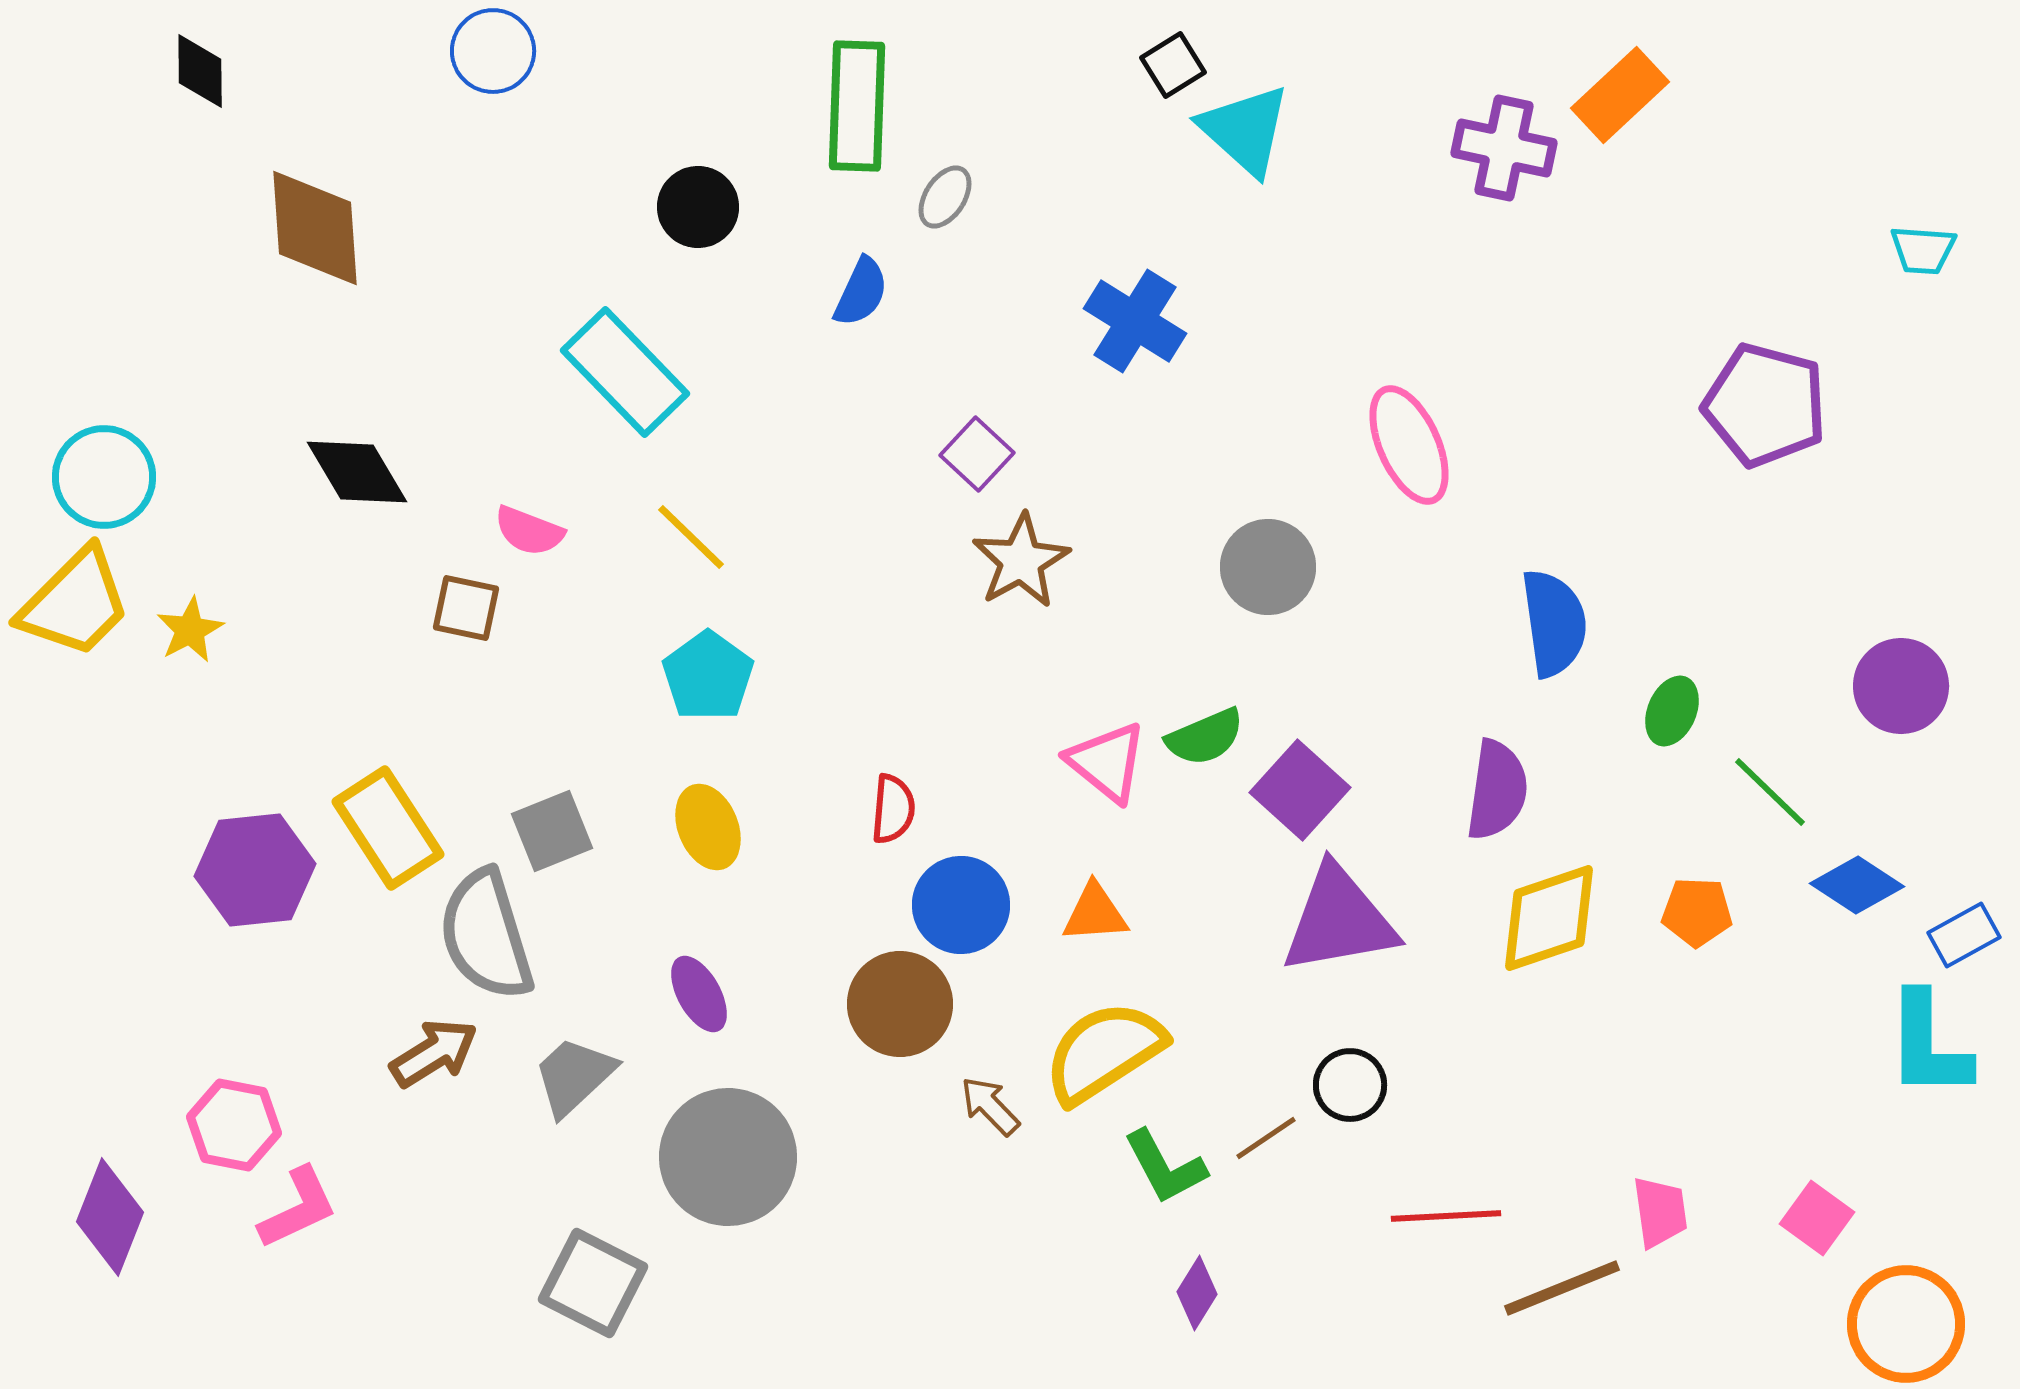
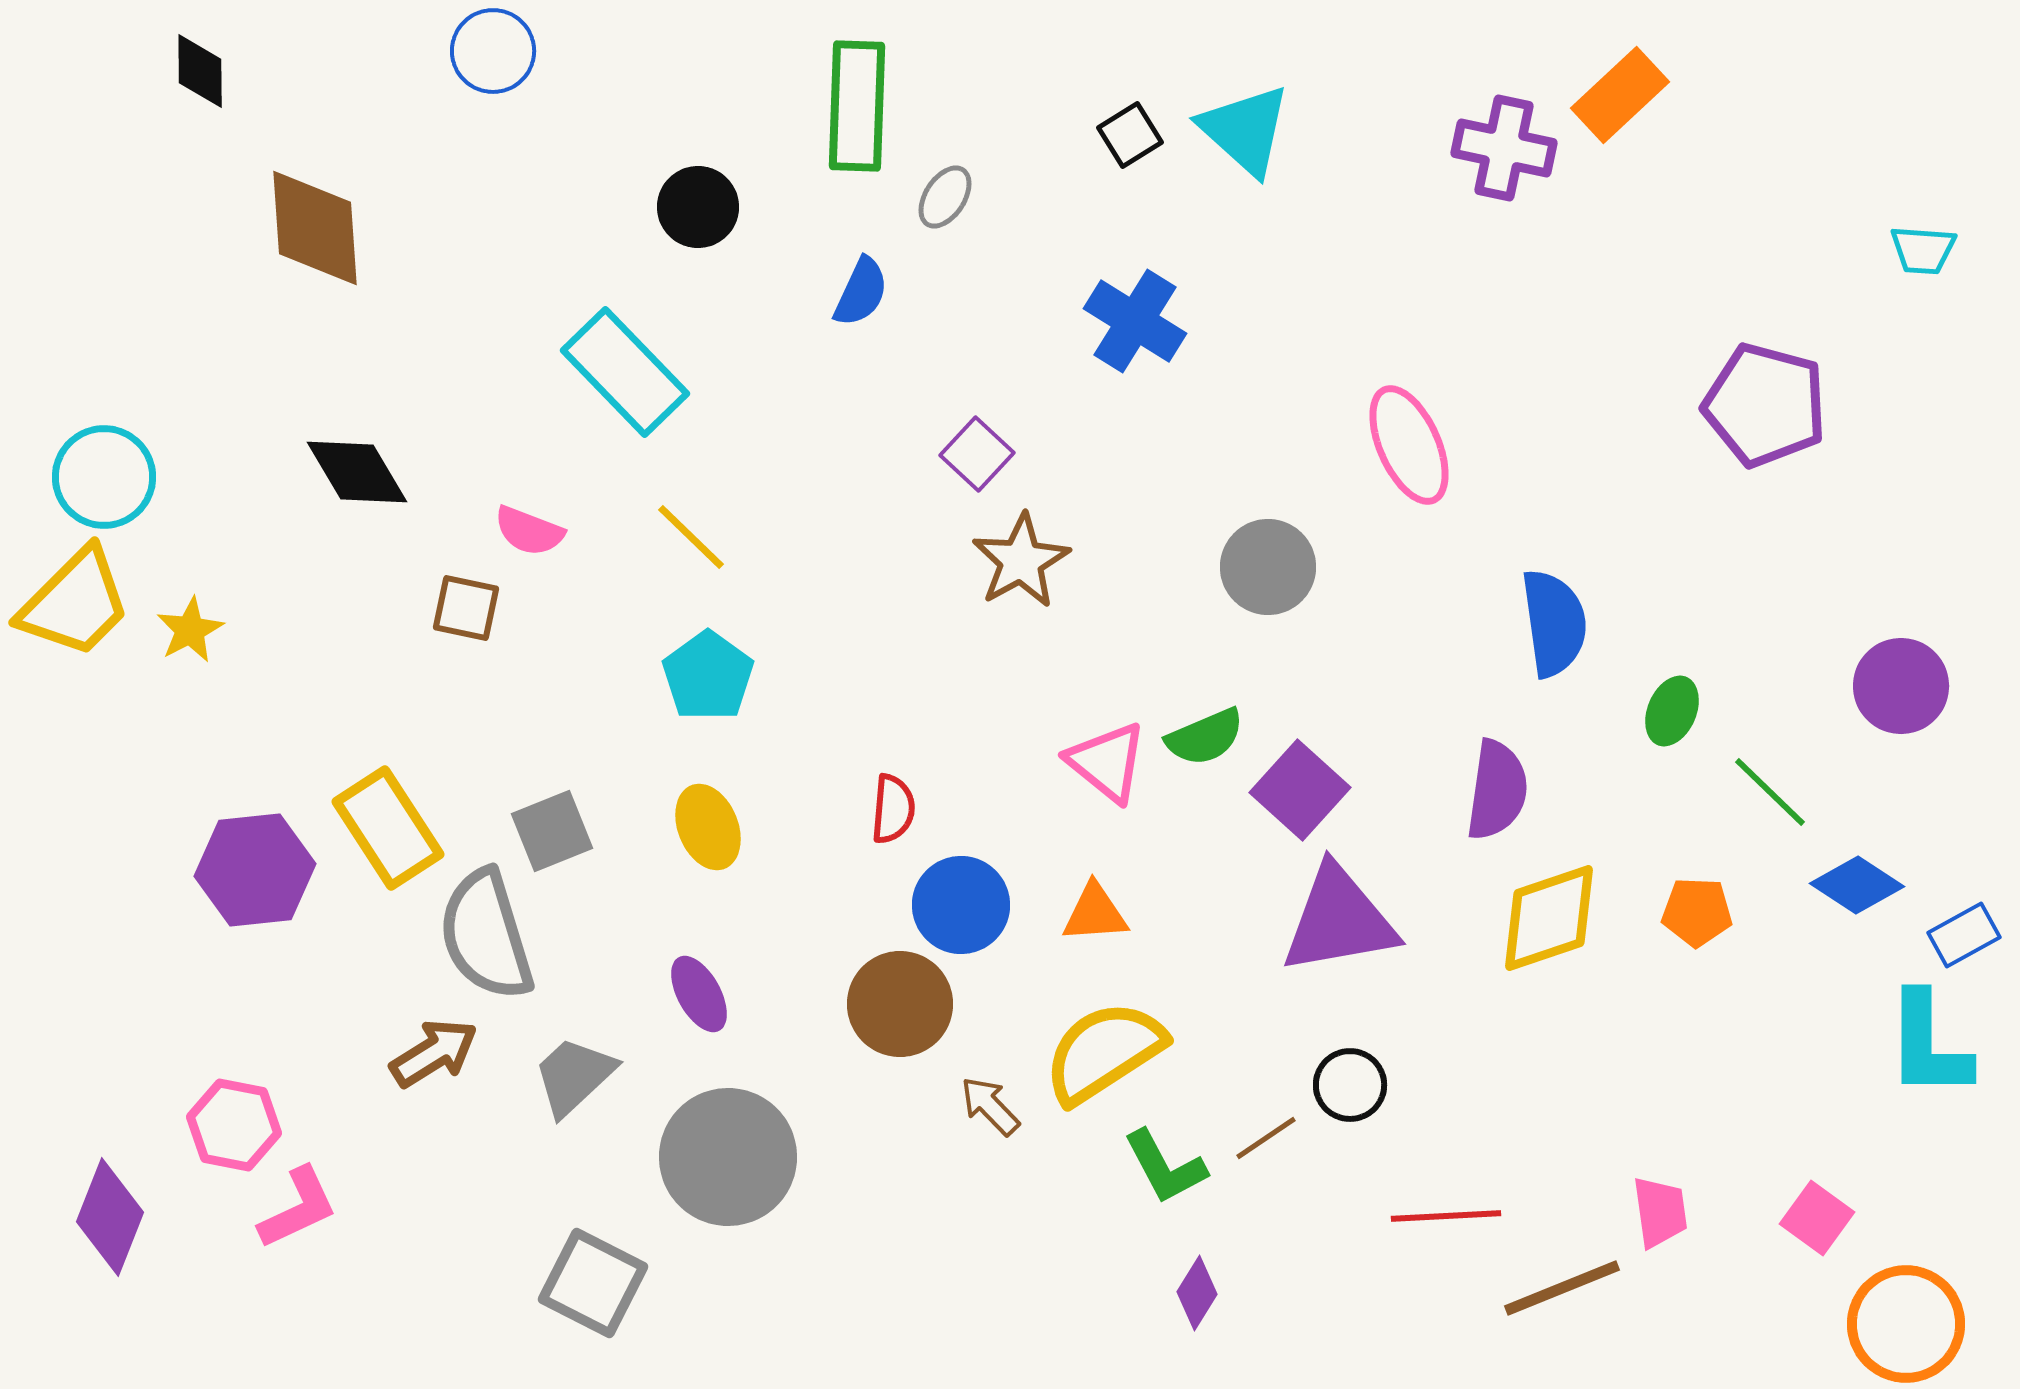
black square at (1173, 65): moved 43 px left, 70 px down
